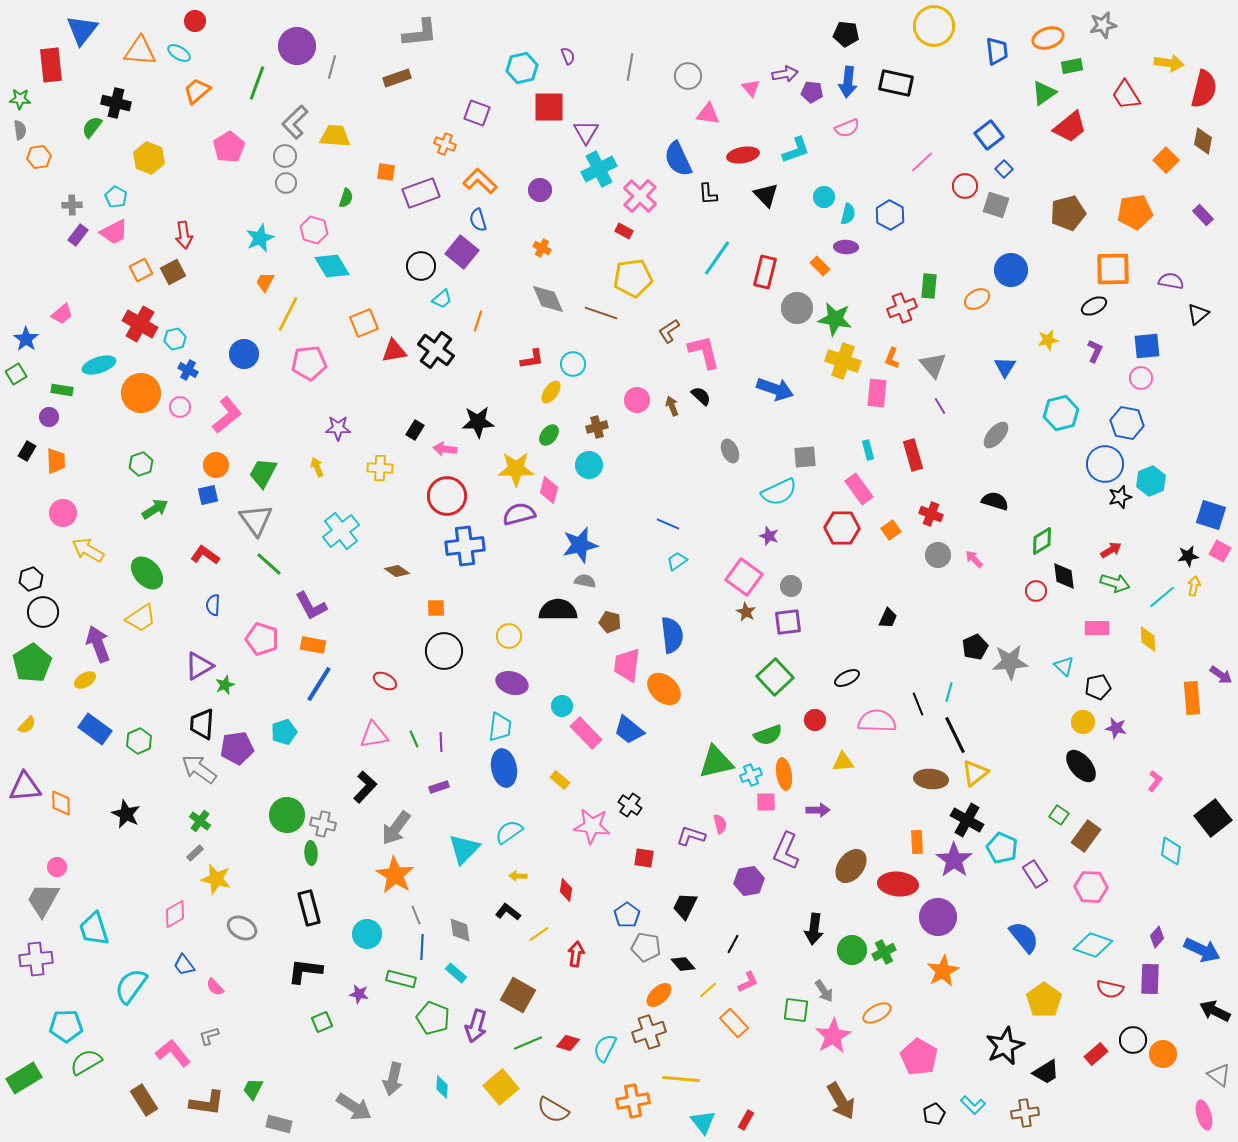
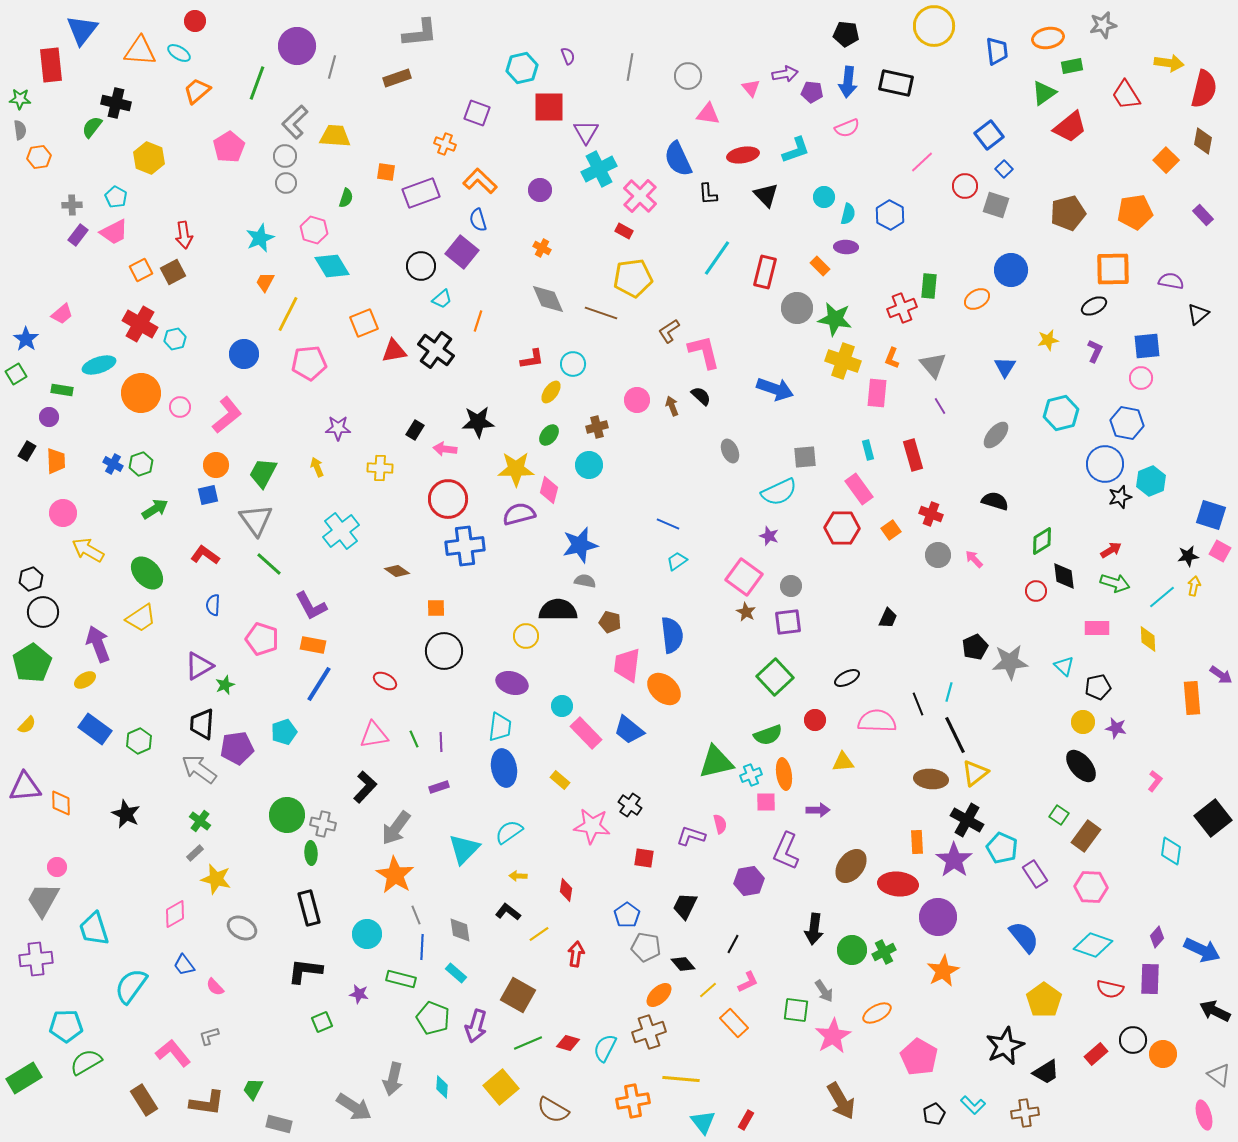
orange ellipse at (1048, 38): rotated 8 degrees clockwise
blue cross at (188, 370): moved 75 px left, 94 px down
red circle at (447, 496): moved 1 px right, 3 px down
yellow circle at (509, 636): moved 17 px right
